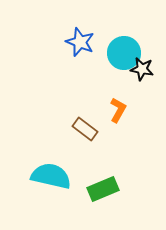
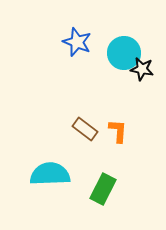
blue star: moved 3 px left
orange L-shape: moved 21 px down; rotated 25 degrees counterclockwise
cyan semicircle: moved 1 px left, 2 px up; rotated 15 degrees counterclockwise
green rectangle: rotated 40 degrees counterclockwise
